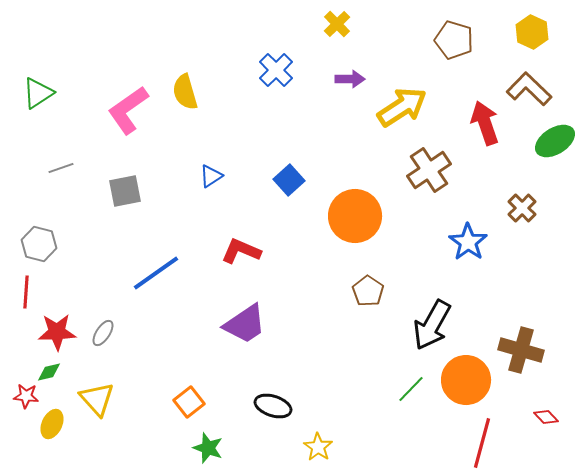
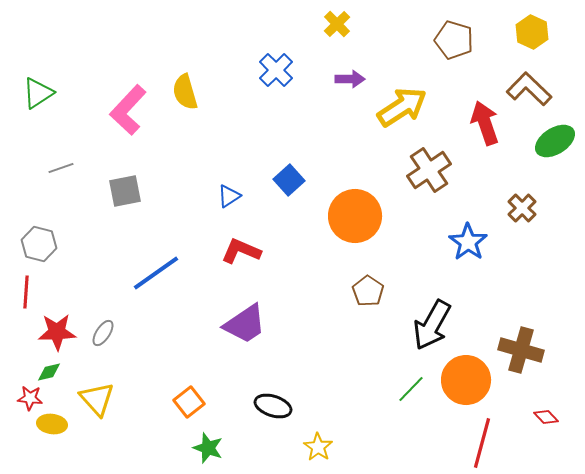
pink L-shape at (128, 110): rotated 12 degrees counterclockwise
blue triangle at (211, 176): moved 18 px right, 20 px down
red star at (26, 396): moved 4 px right, 2 px down
yellow ellipse at (52, 424): rotated 72 degrees clockwise
